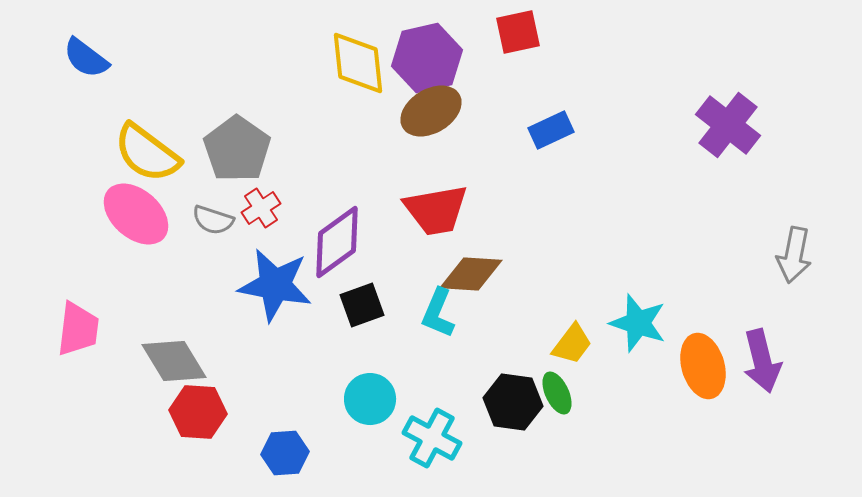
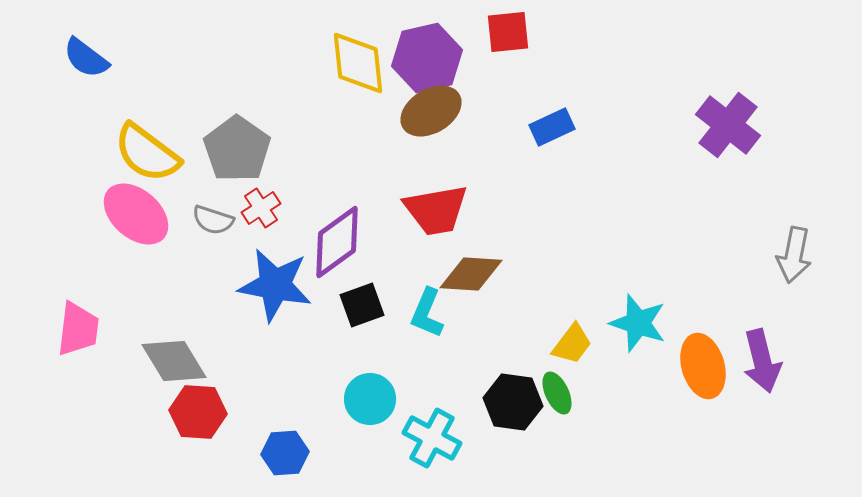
red square: moved 10 px left; rotated 6 degrees clockwise
blue rectangle: moved 1 px right, 3 px up
cyan L-shape: moved 11 px left
